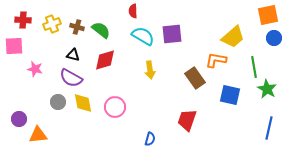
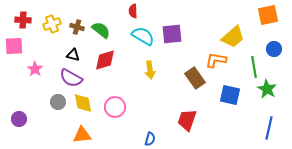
blue circle: moved 11 px down
pink star: rotated 21 degrees clockwise
orange triangle: moved 44 px right
